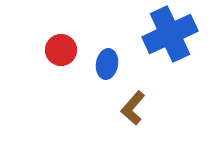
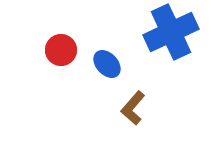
blue cross: moved 1 px right, 2 px up
blue ellipse: rotated 52 degrees counterclockwise
